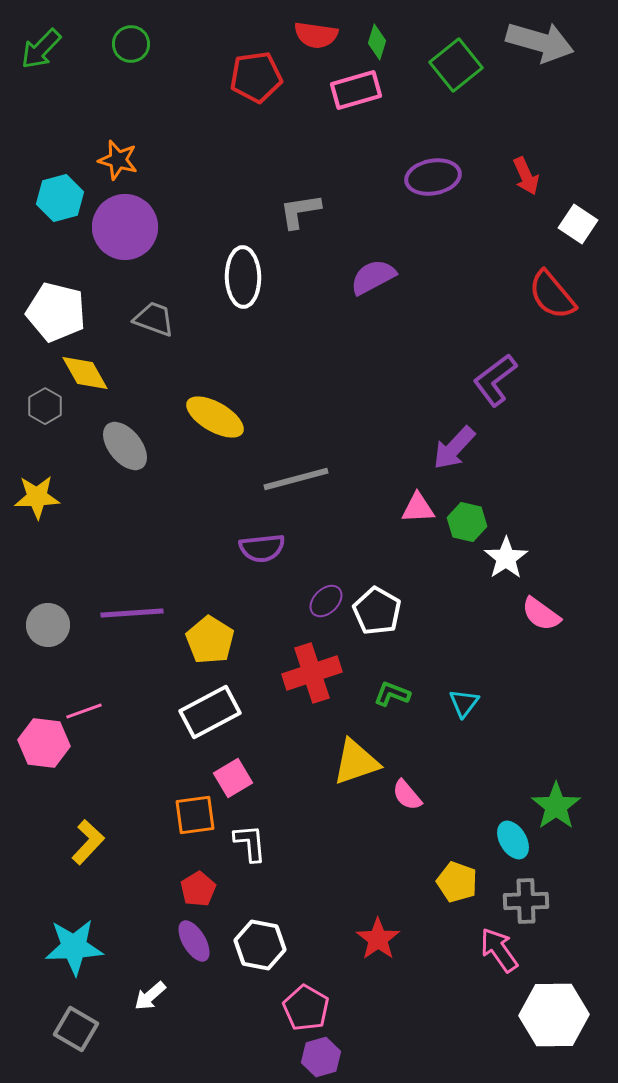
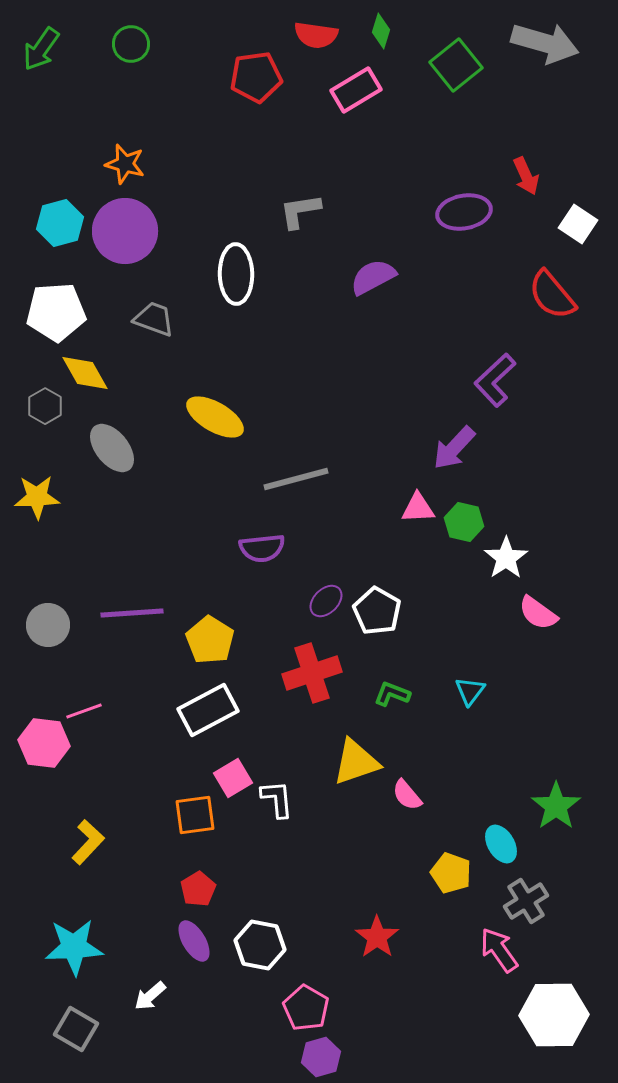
green diamond at (377, 42): moved 4 px right, 11 px up
gray arrow at (540, 42): moved 5 px right, 1 px down
green arrow at (41, 49): rotated 9 degrees counterclockwise
pink rectangle at (356, 90): rotated 15 degrees counterclockwise
orange star at (118, 160): moved 7 px right, 4 px down
purple ellipse at (433, 177): moved 31 px right, 35 px down
cyan hexagon at (60, 198): moved 25 px down
purple circle at (125, 227): moved 4 px down
white ellipse at (243, 277): moved 7 px left, 3 px up
white pentagon at (56, 312): rotated 18 degrees counterclockwise
purple L-shape at (495, 380): rotated 6 degrees counterclockwise
gray ellipse at (125, 446): moved 13 px left, 2 px down
green hexagon at (467, 522): moved 3 px left
pink semicircle at (541, 614): moved 3 px left, 1 px up
cyan triangle at (464, 703): moved 6 px right, 12 px up
white rectangle at (210, 712): moved 2 px left, 2 px up
cyan ellipse at (513, 840): moved 12 px left, 4 px down
white L-shape at (250, 843): moved 27 px right, 44 px up
yellow pentagon at (457, 882): moved 6 px left, 9 px up
gray cross at (526, 901): rotated 30 degrees counterclockwise
red star at (378, 939): moved 1 px left, 2 px up
